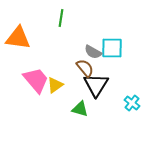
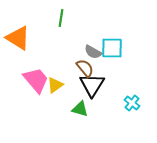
orange triangle: rotated 24 degrees clockwise
black triangle: moved 4 px left
